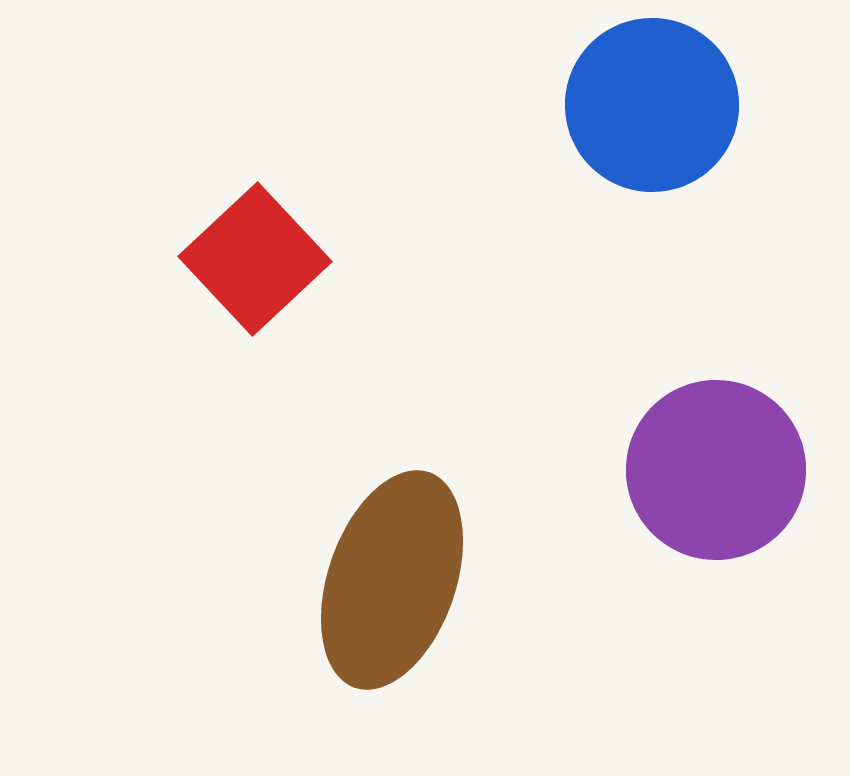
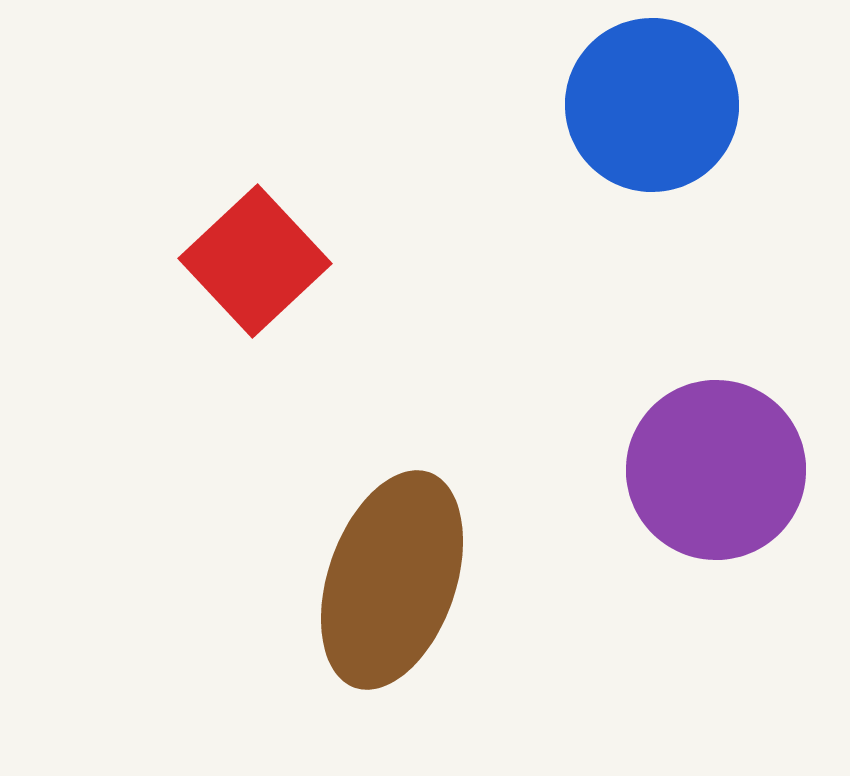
red square: moved 2 px down
